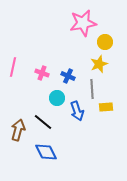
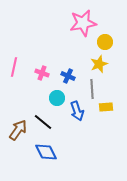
pink line: moved 1 px right
brown arrow: rotated 20 degrees clockwise
